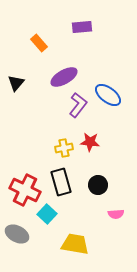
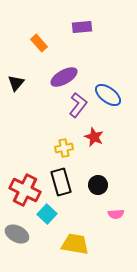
red star: moved 4 px right, 5 px up; rotated 18 degrees clockwise
